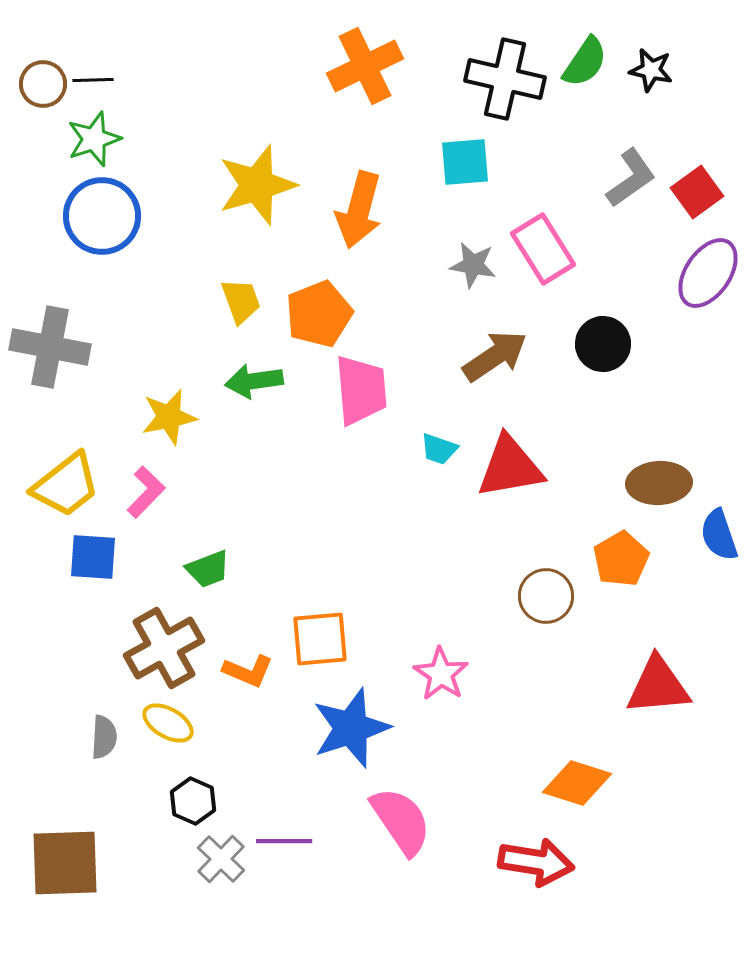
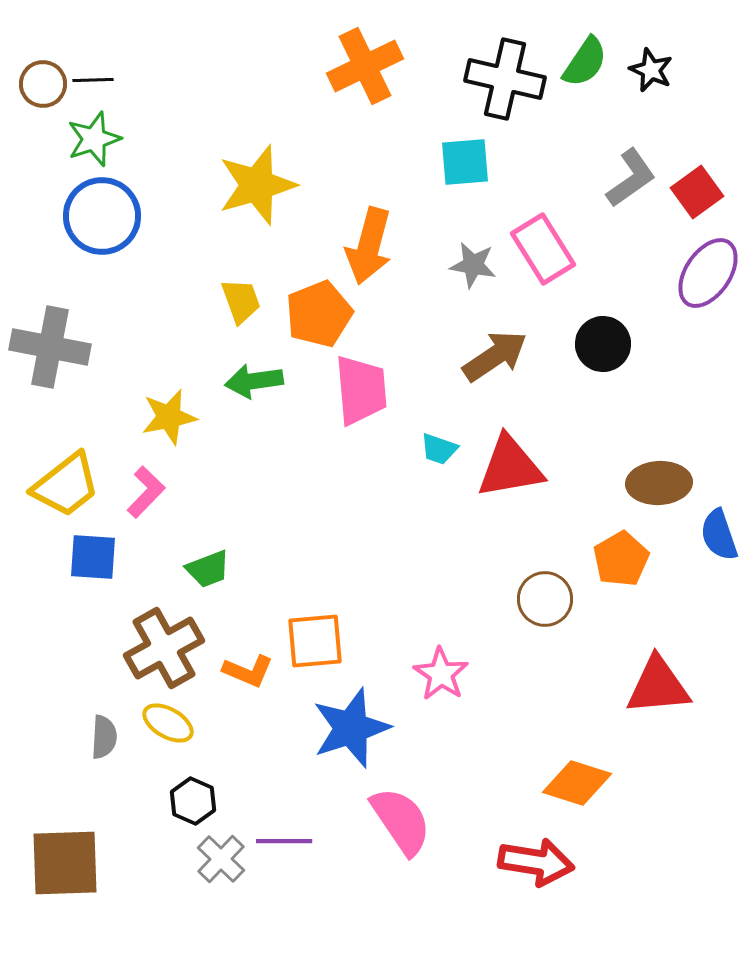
black star at (651, 70): rotated 12 degrees clockwise
orange arrow at (359, 210): moved 10 px right, 36 px down
brown circle at (546, 596): moved 1 px left, 3 px down
orange square at (320, 639): moved 5 px left, 2 px down
